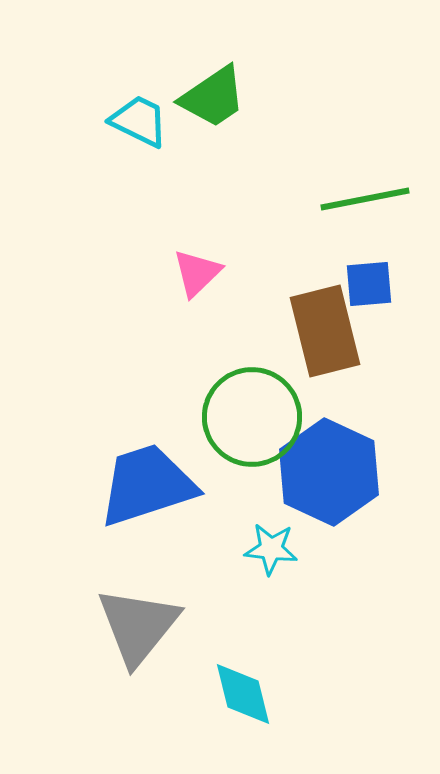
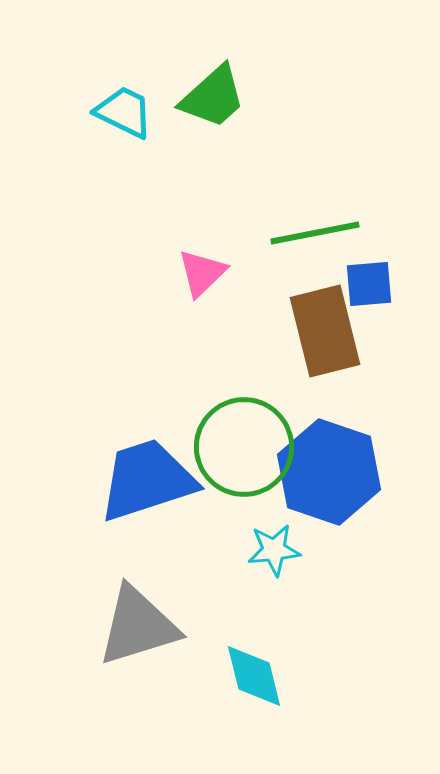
green trapezoid: rotated 8 degrees counterclockwise
cyan trapezoid: moved 15 px left, 9 px up
green line: moved 50 px left, 34 px down
pink triangle: moved 5 px right
green circle: moved 8 px left, 30 px down
blue hexagon: rotated 6 degrees counterclockwise
blue trapezoid: moved 5 px up
cyan star: moved 3 px right, 1 px down; rotated 12 degrees counterclockwise
gray triangle: rotated 34 degrees clockwise
cyan diamond: moved 11 px right, 18 px up
